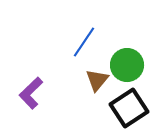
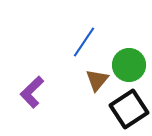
green circle: moved 2 px right
purple L-shape: moved 1 px right, 1 px up
black square: moved 1 px down
